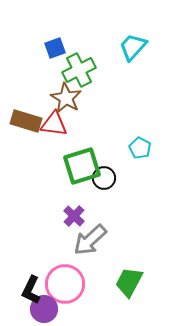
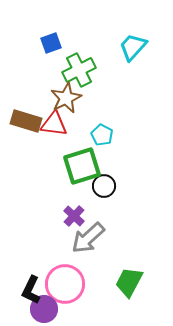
blue square: moved 4 px left, 5 px up
brown star: rotated 16 degrees clockwise
cyan pentagon: moved 38 px left, 13 px up
black circle: moved 8 px down
gray arrow: moved 2 px left, 2 px up
